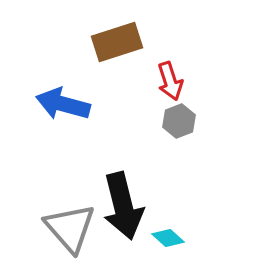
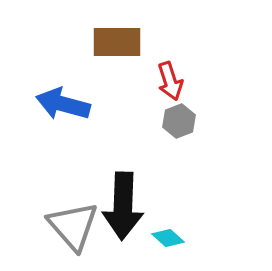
brown rectangle: rotated 18 degrees clockwise
black arrow: rotated 16 degrees clockwise
gray triangle: moved 3 px right, 2 px up
